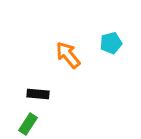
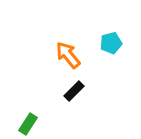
black rectangle: moved 36 px right, 3 px up; rotated 50 degrees counterclockwise
